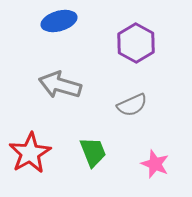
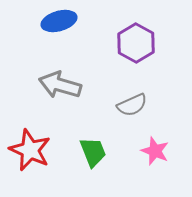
red star: moved 3 px up; rotated 18 degrees counterclockwise
pink star: moved 13 px up
